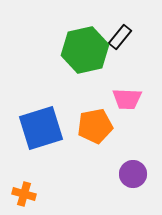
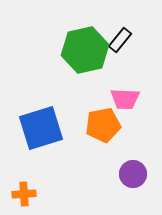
black rectangle: moved 3 px down
pink trapezoid: moved 2 px left
orange pentagon: moved 8 px right, 1 px up
orange cross: rotated 20 degrees counterclockwise
